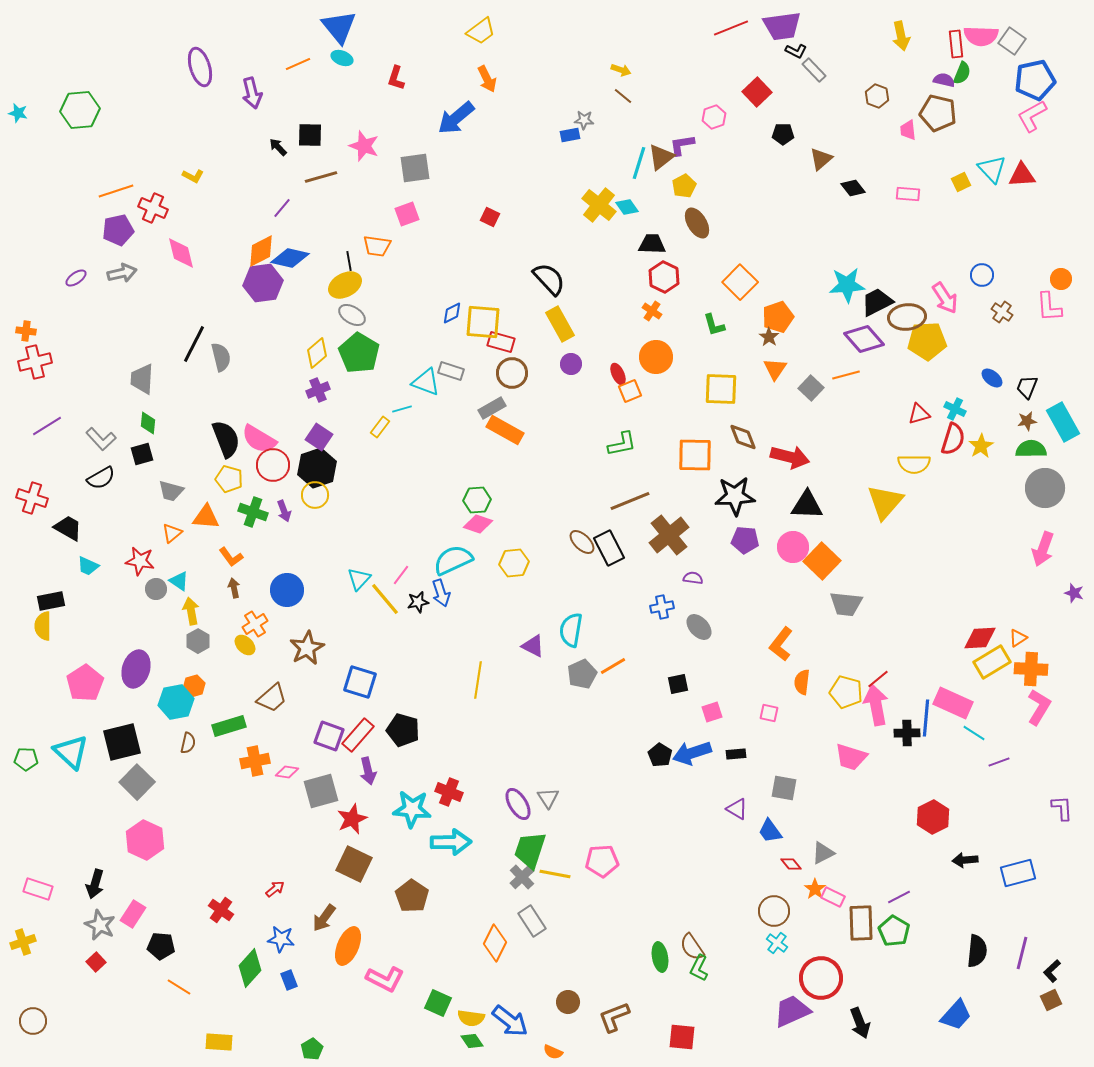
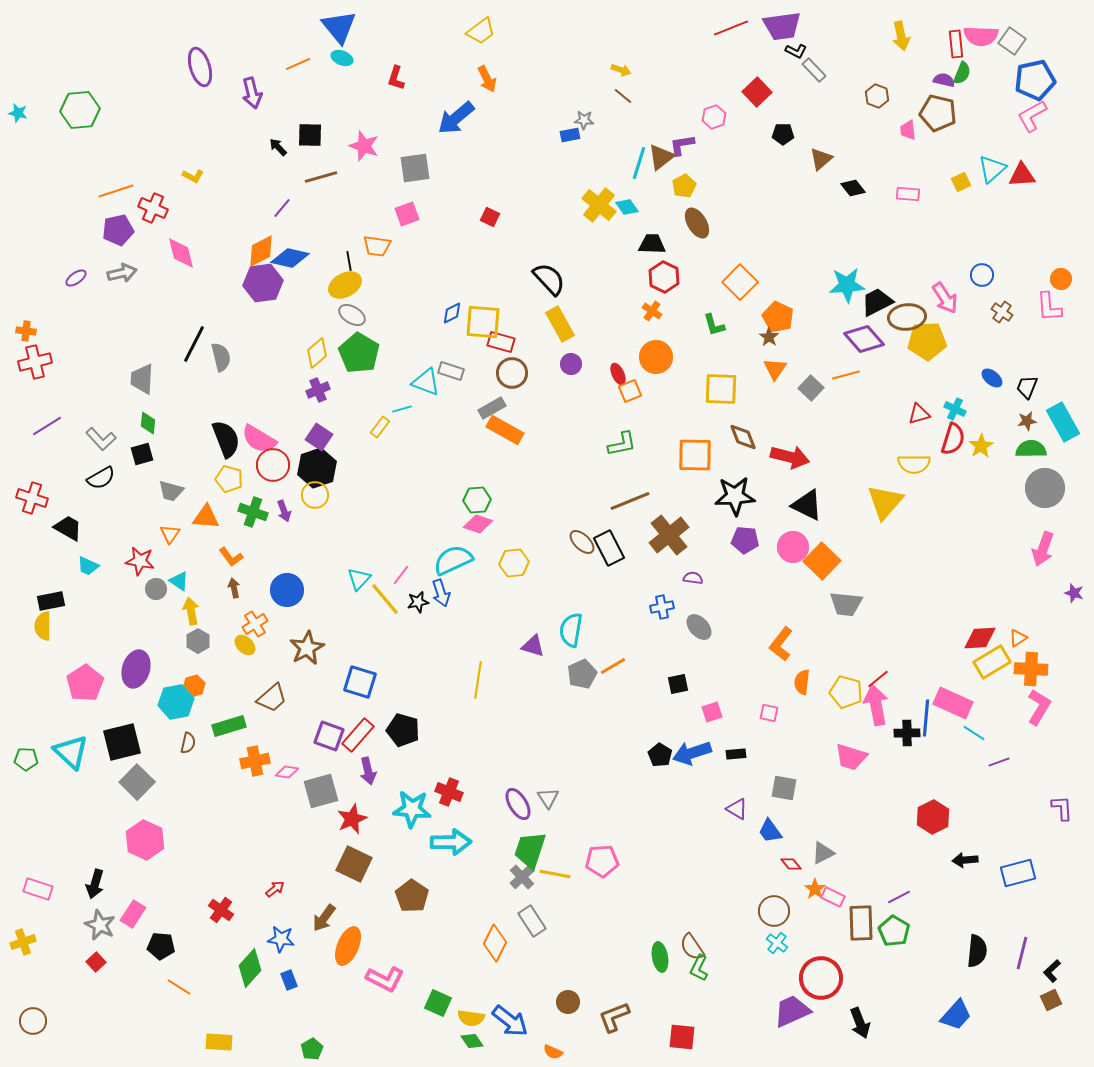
cyan triangle at (992, 169): rotated 32 degrees clockwise
orange pentagon at (778, 317): rotated 28 degrees counterclockwise
black triangle at (807, 505): rotated 24 degrees clockwise
orange triangle at (172, 533): moved 2 px left, 1 px down; rotated 15 degrees counterclockwise
purple triangle at (533, 646): rotated 10 degrees counterclockwise
